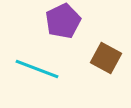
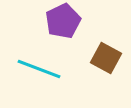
cyan line: moved 2 px right
